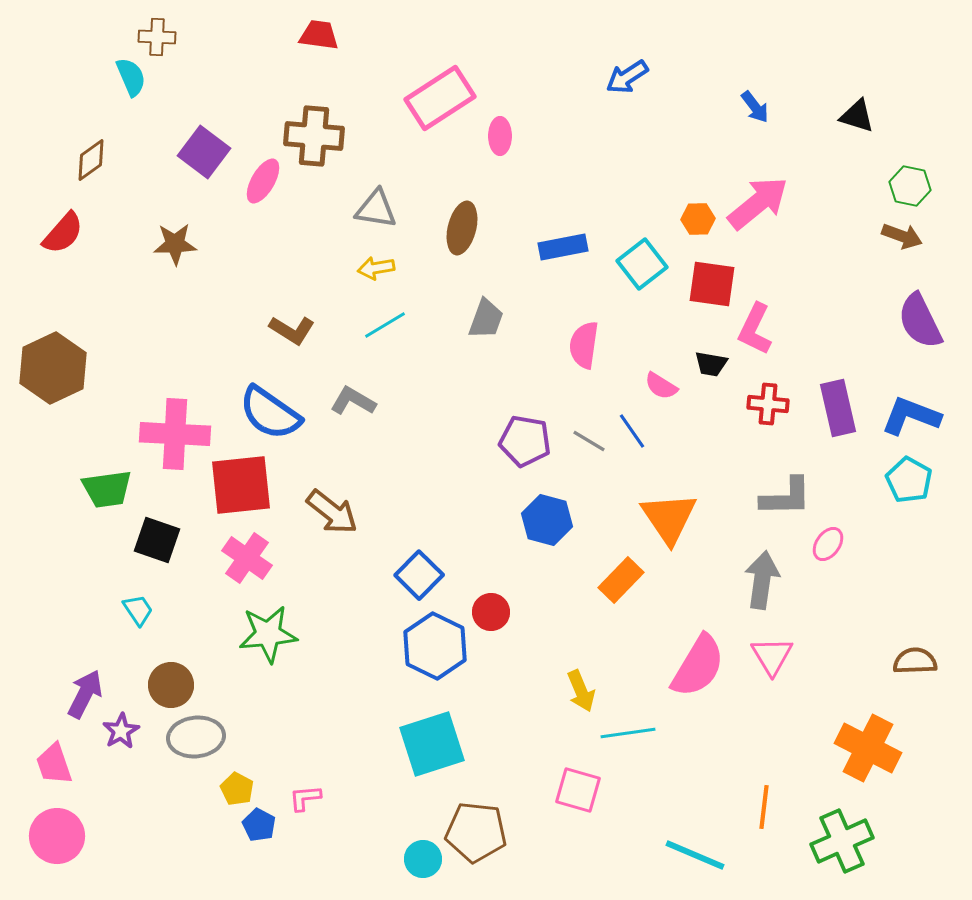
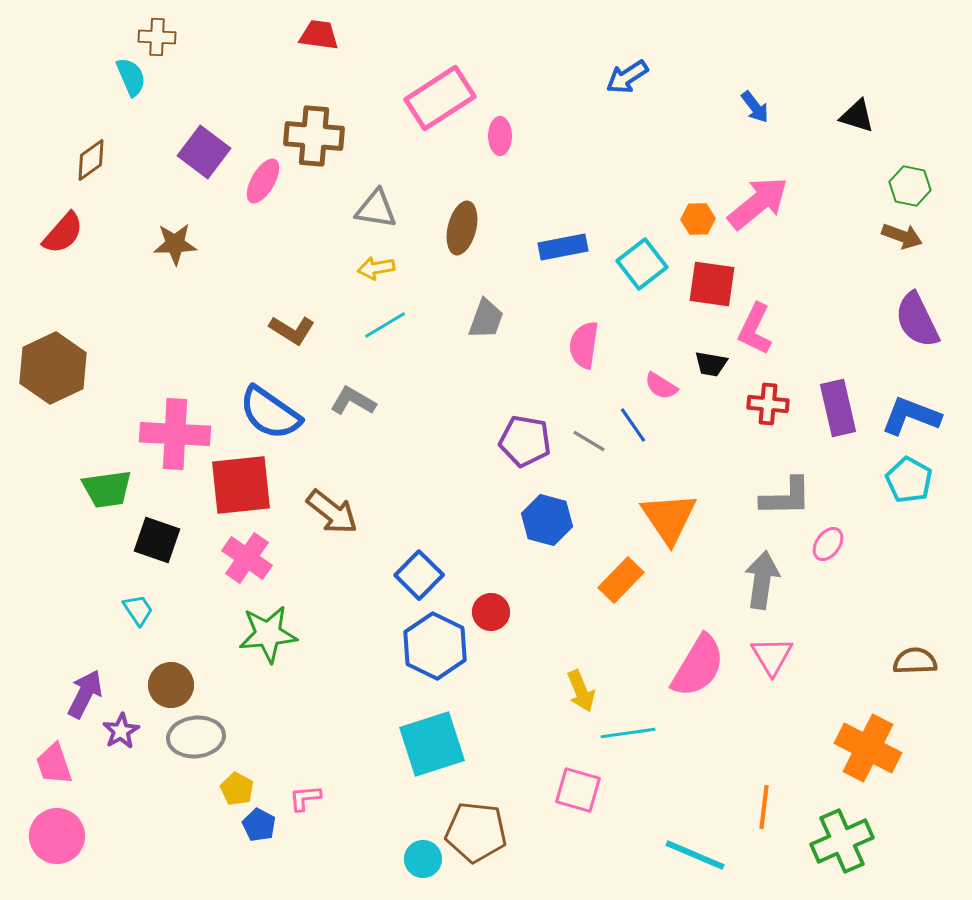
purple semicircle at (920, 321): moved 3 px left, 1 px up
blue line at (632, 431): moved 1 px right, 6 px up
